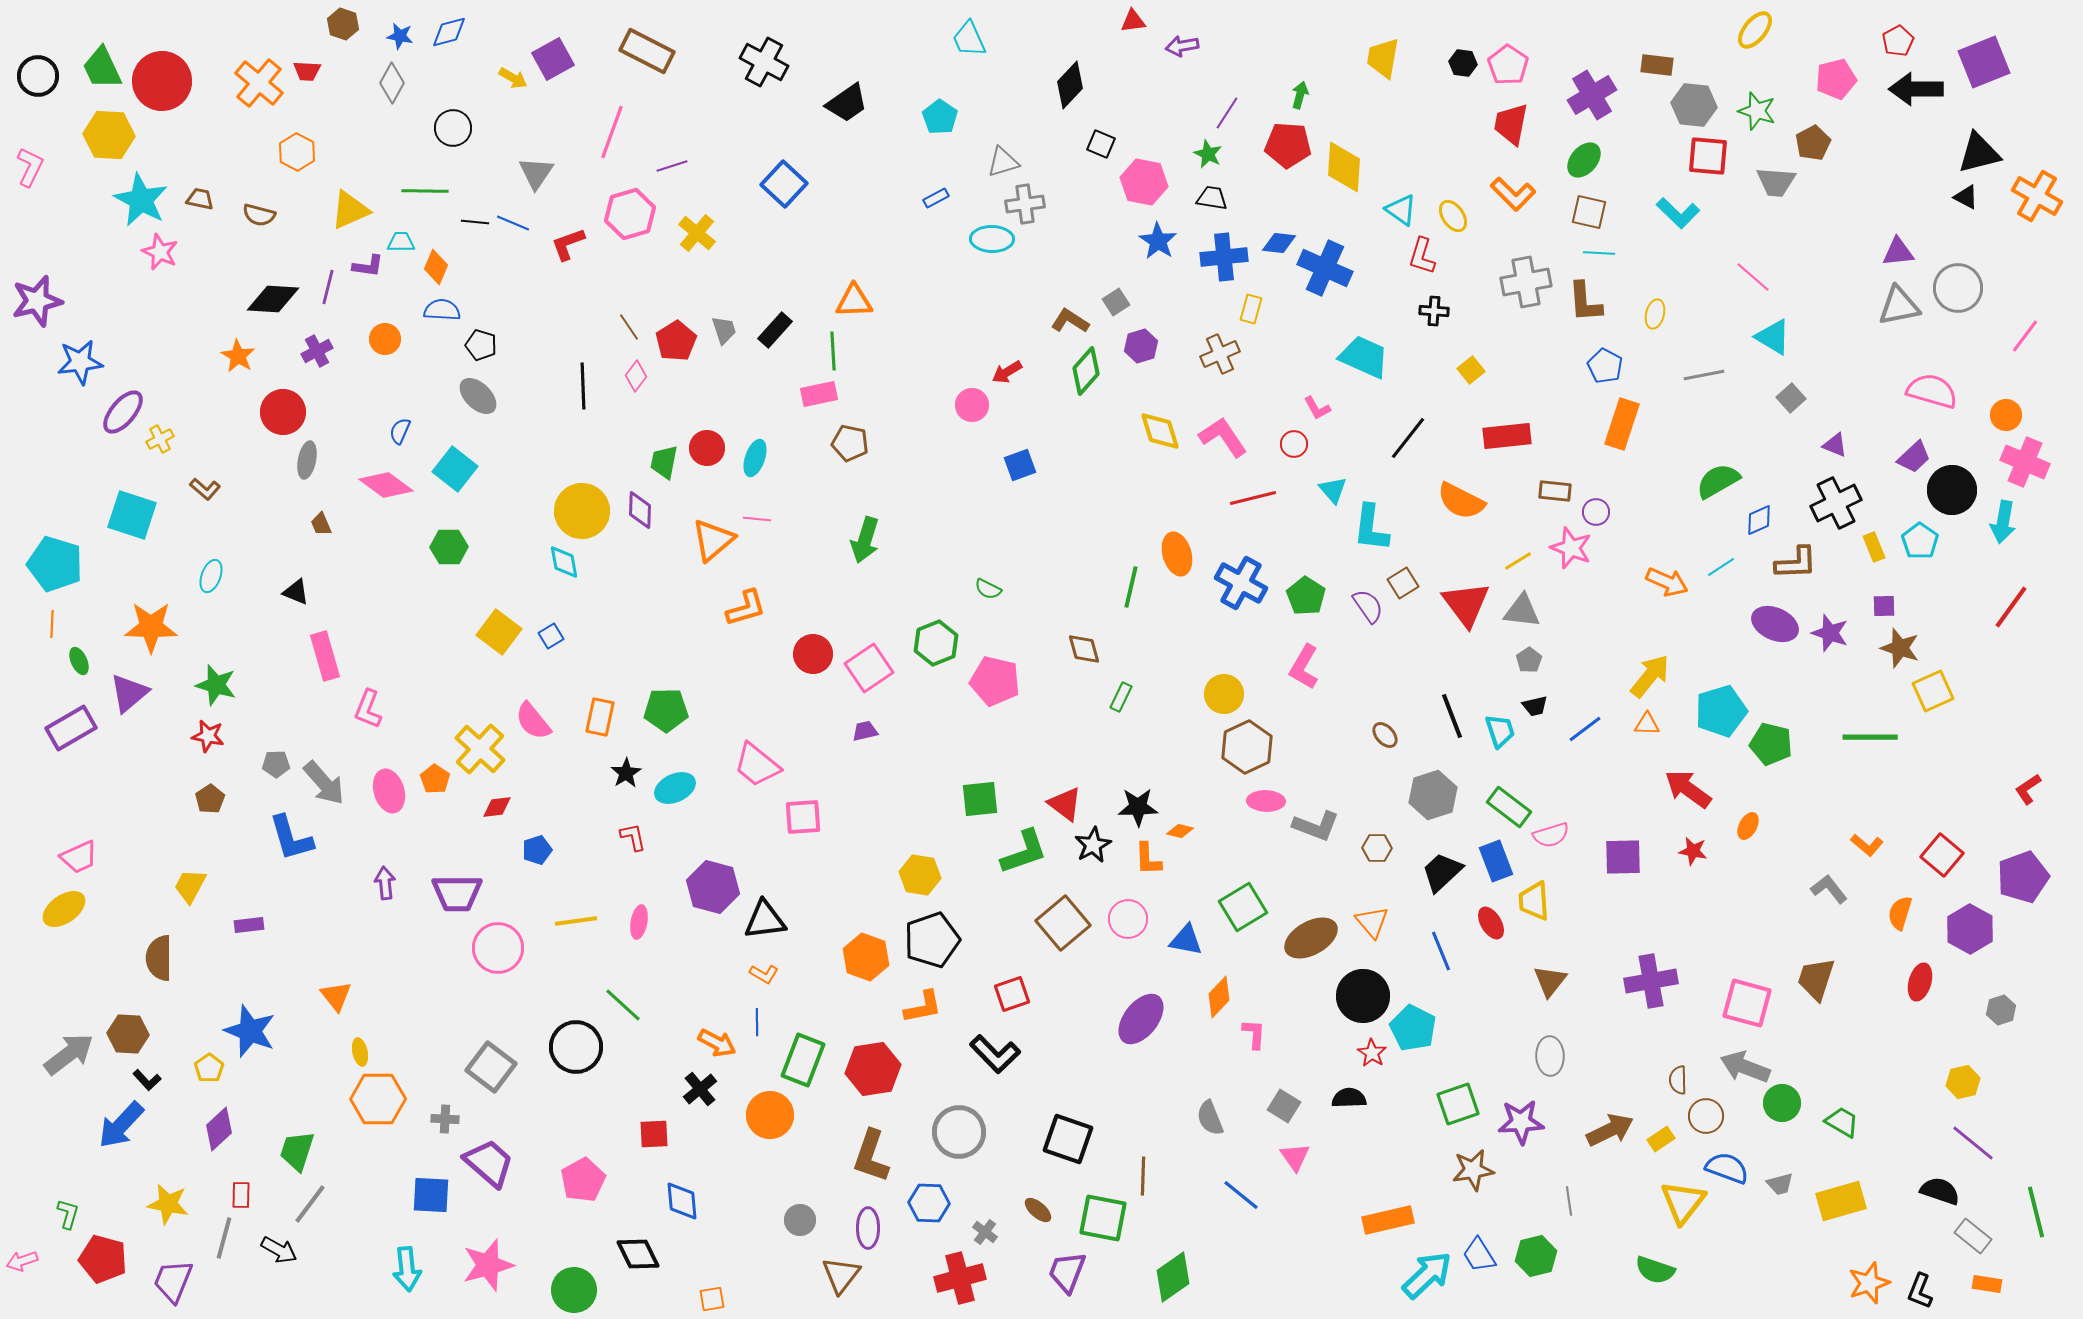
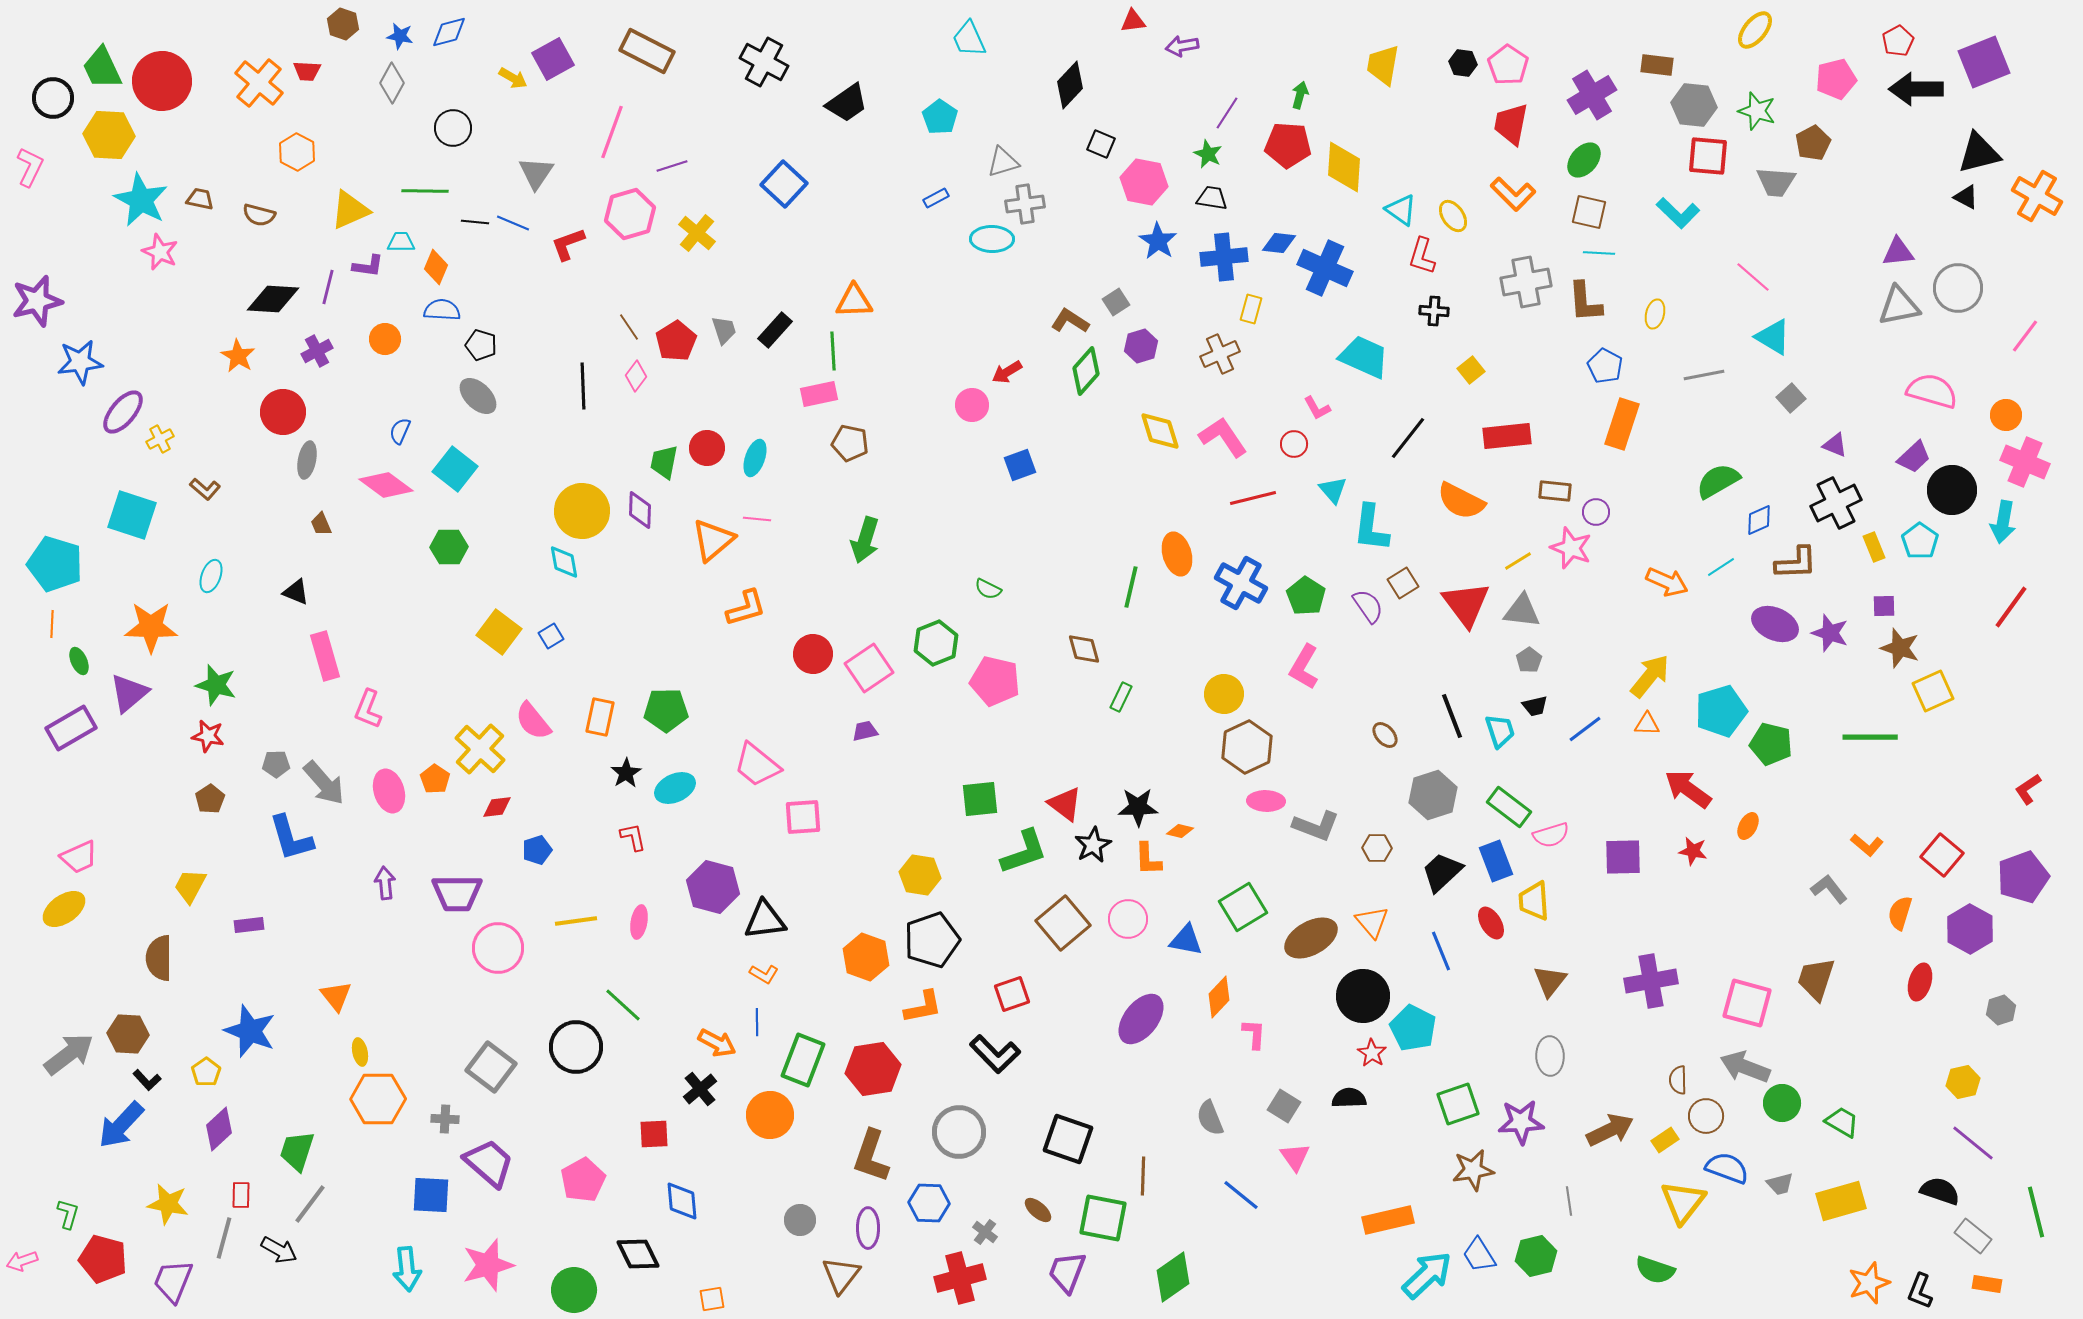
yellow trapezoid at (1383, 58): moved 7 px down
black circle at (38, 76): moved 15 px right, 22 px down
yellow pentagon at (209, 1068): moved 3 px left, 4 px down
yellow rectangle at (1661, 1139): moved 4 px right, 1 px down
